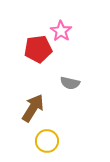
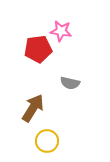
pink star: rotated 25 degrees counterclockwise
